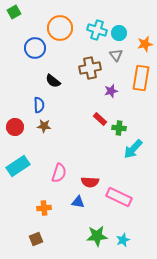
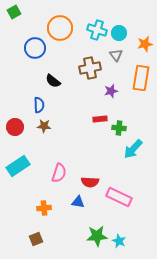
red rectangle: rotated 48 degrees counterclockwise
cyan star: moved 4 px left, 1 px down; rotated 24 degrees counterclockwise
